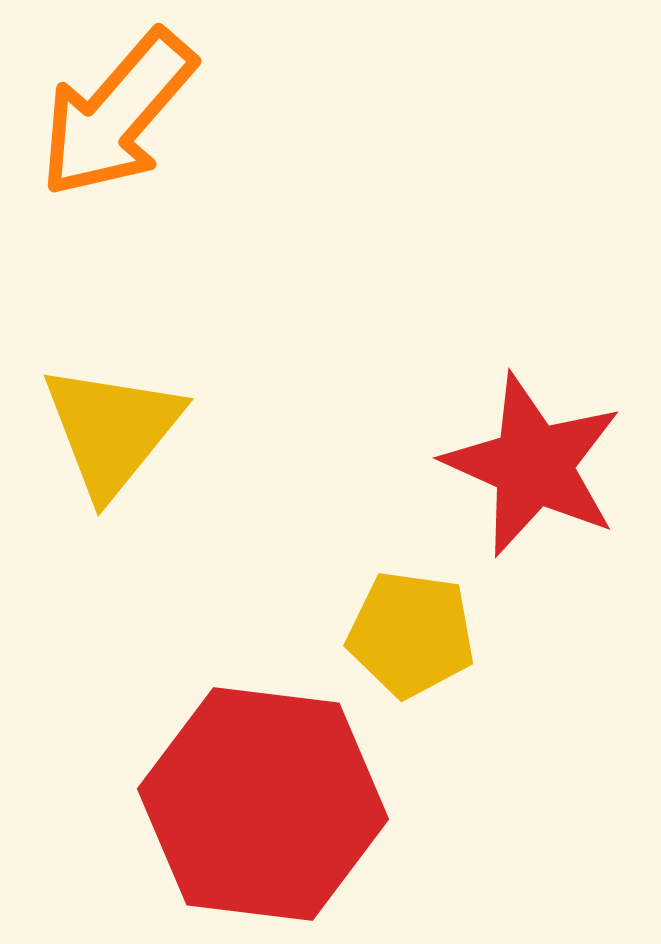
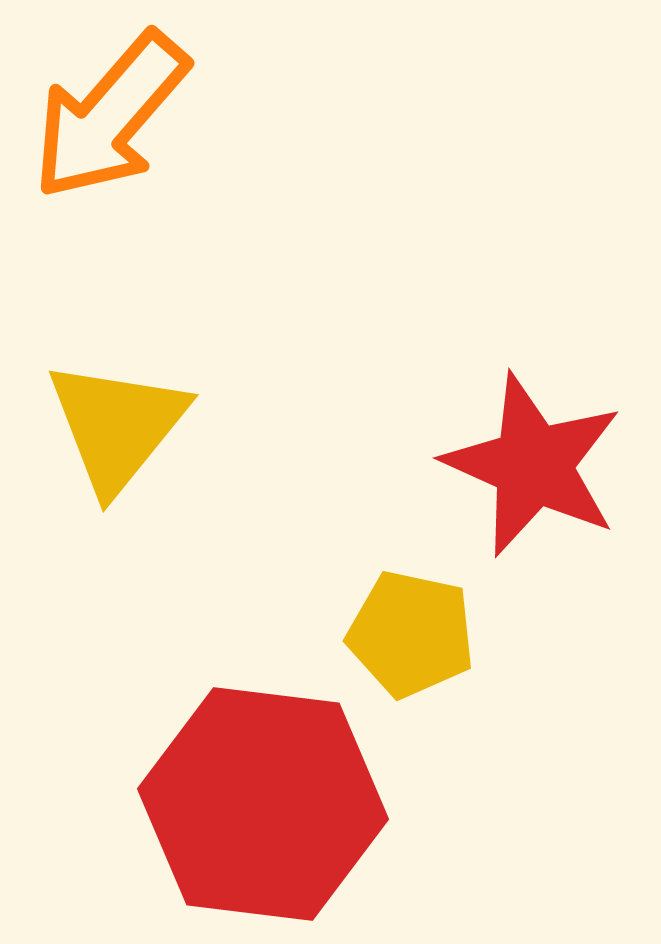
orange arrow: moved 7 px left, 2 px down
yellow triangle: moved 5 px right, 4 px up
yellow pentagon: rotated 4 degrees clockwise
